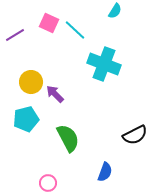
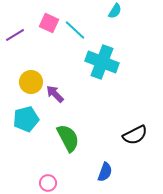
cyan cross: moved 2 px left, 2 px up
